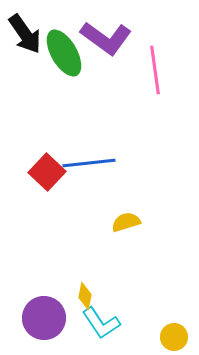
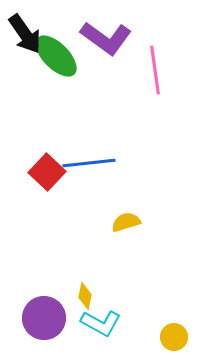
green ellipse: moved 8 px left, 3 px down; rotated 15 degrees counterclockwise
cyan L-shape: rotated 27 degrees counterclockwise
